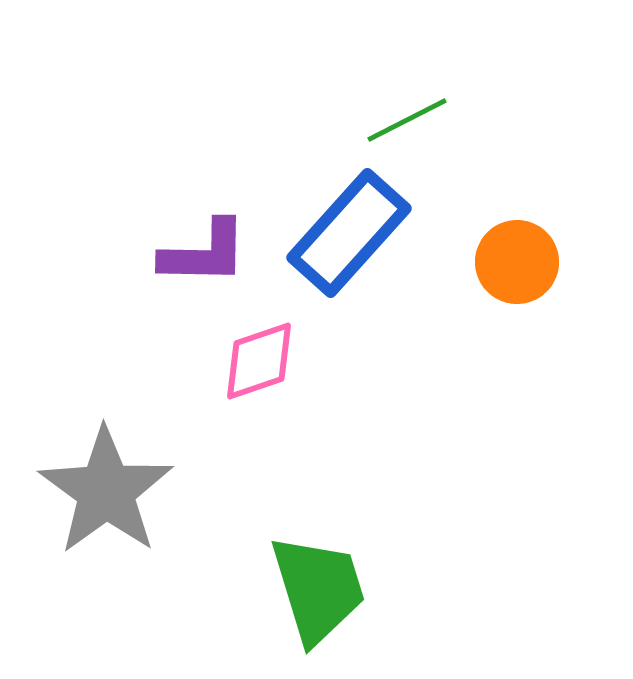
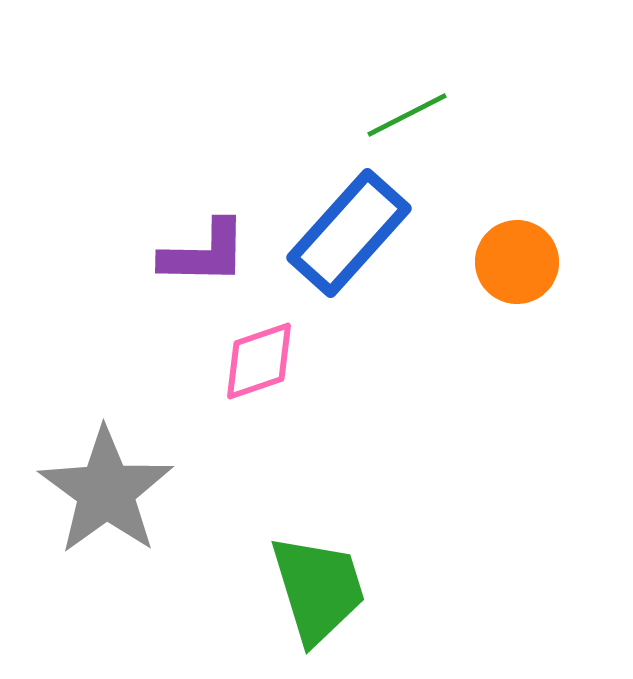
green line: moved 5 px up
